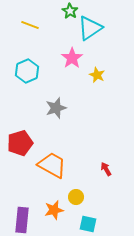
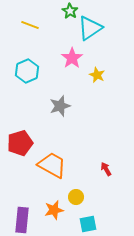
gray star: moved 4 px right, 2 px up
cyan square: rotated 24 degrees counterclockwise
